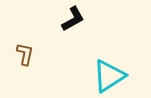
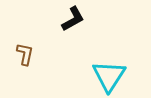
cyan triangle: rotated 24 degrees counterclockwise
